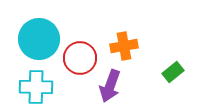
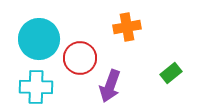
orange cross: moved 3 px right, 19 px up
green rectangle: moved 2 px left, 1 px down
